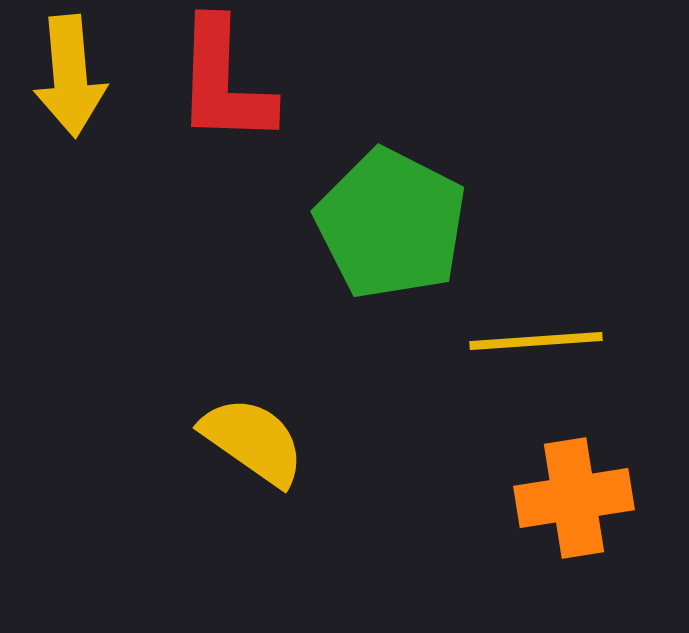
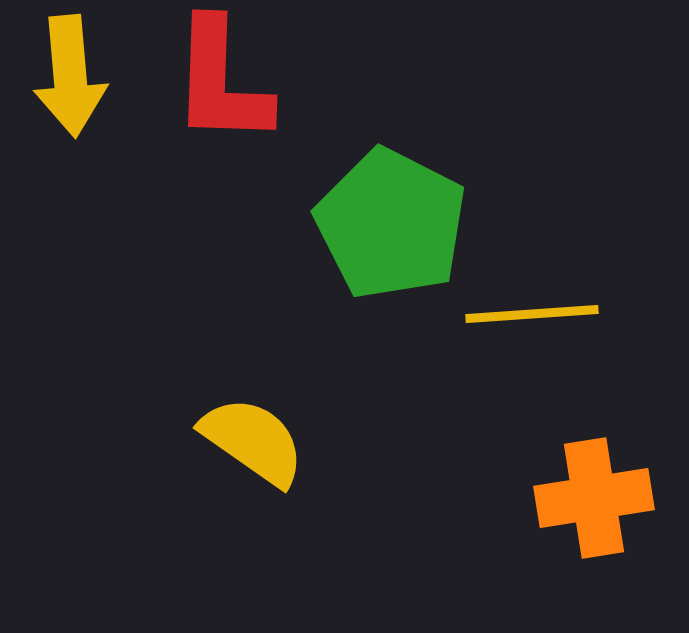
red L-shape: moved 3 px left
yellow line: moved 4 px left, 27 px up
orange cross: moved 20 px right
